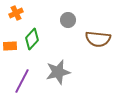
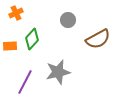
brown semicircle: rotated 35 degrees counterclockwise
purple line: moved 3 px right, 1 px down
